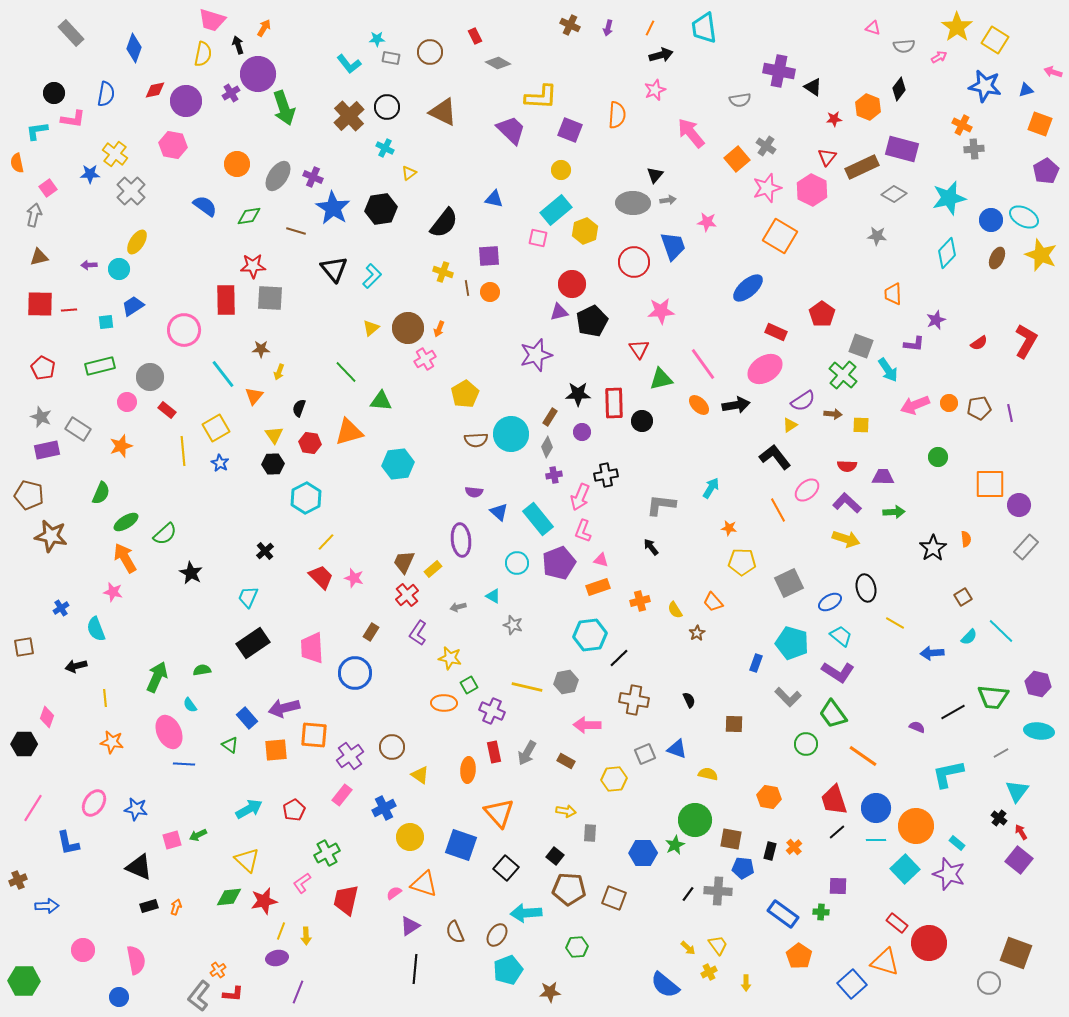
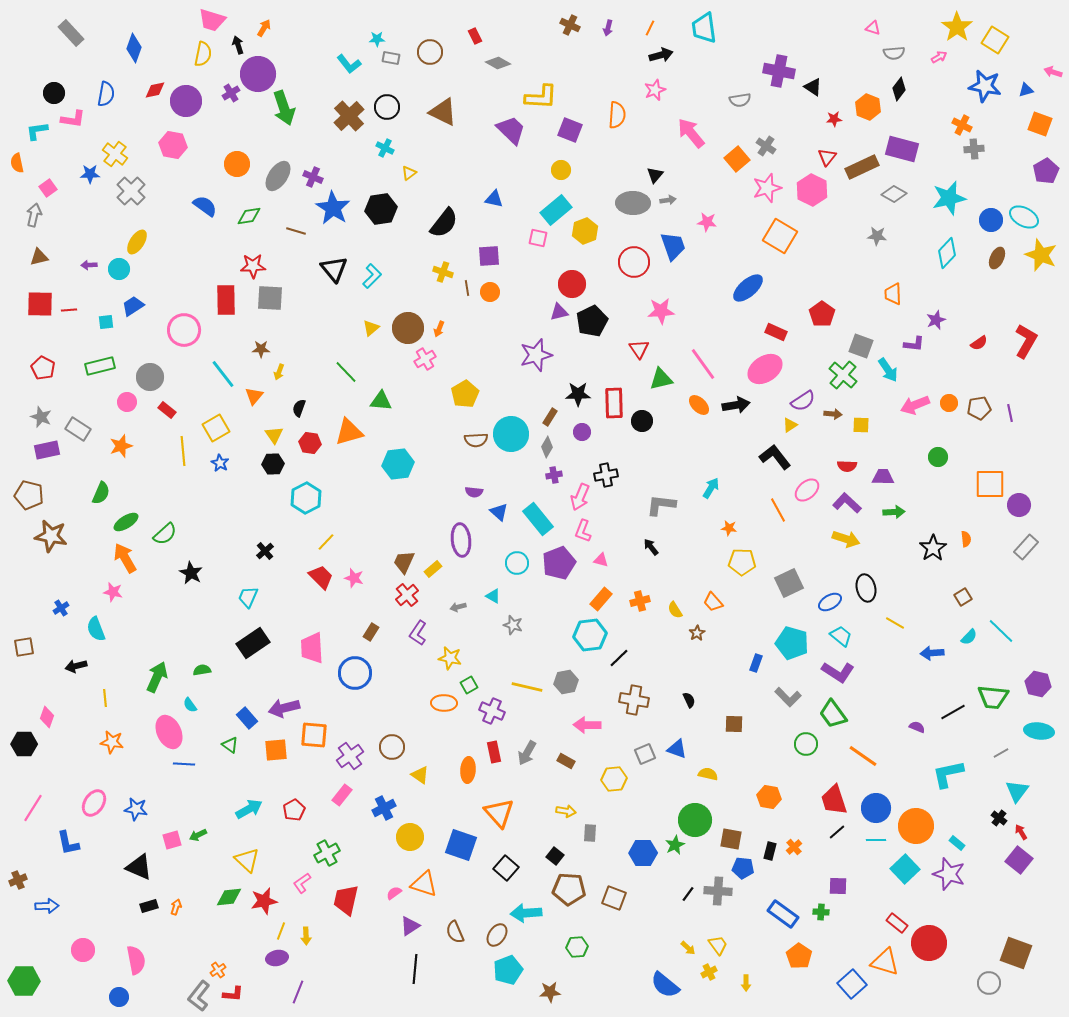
gray semicircle at (904, 46): moved 10 px left, 7 px down
orange rectangle at (598, 587): moved 3 px right, 12 px down; rotated 30 degrees counterclockwise
